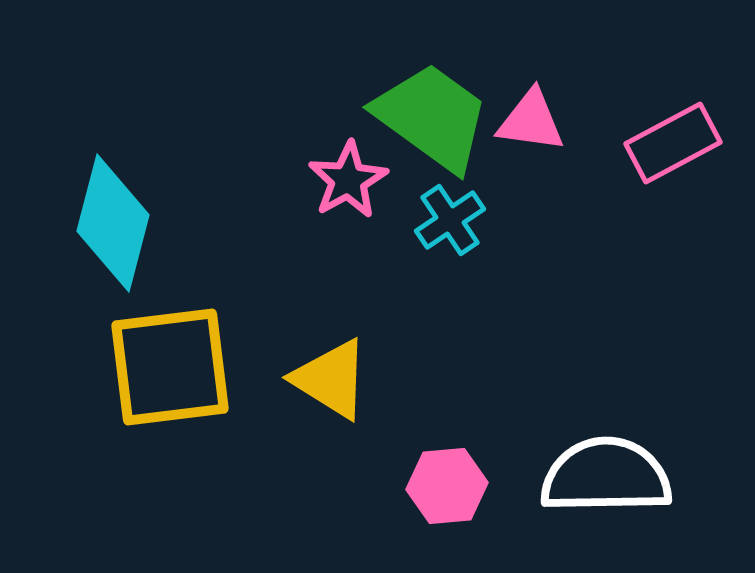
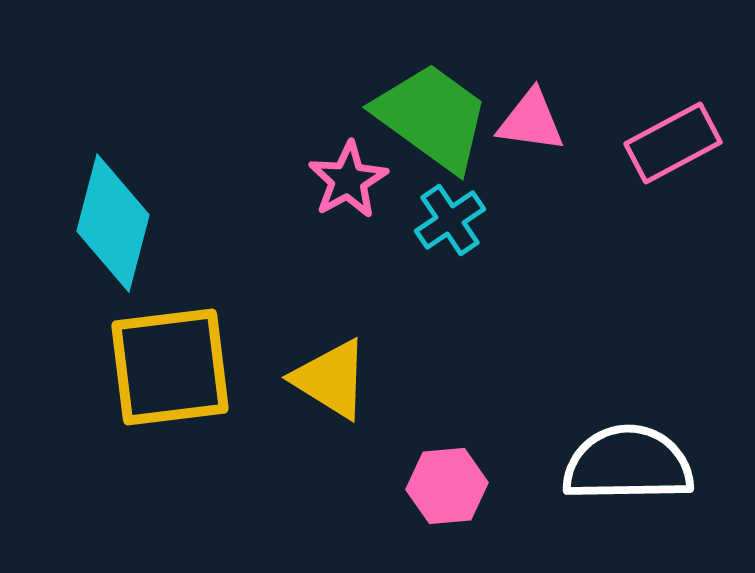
white semicircle: moved 22 px right, 12 px up
